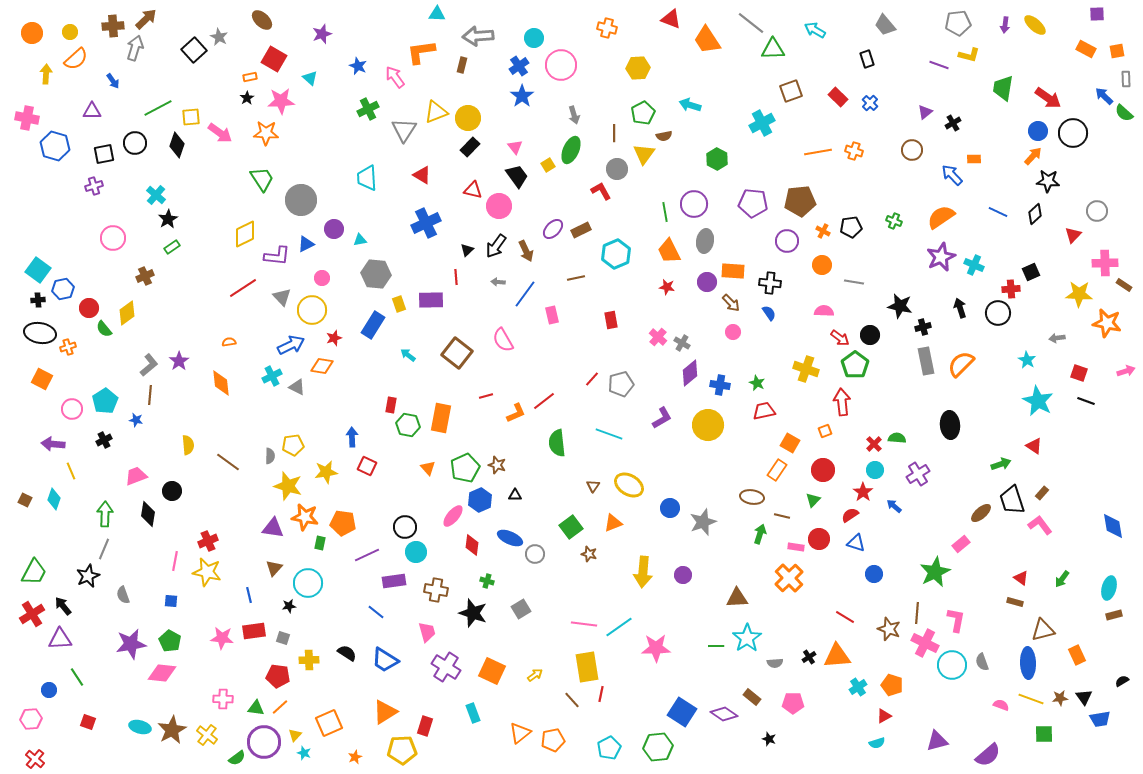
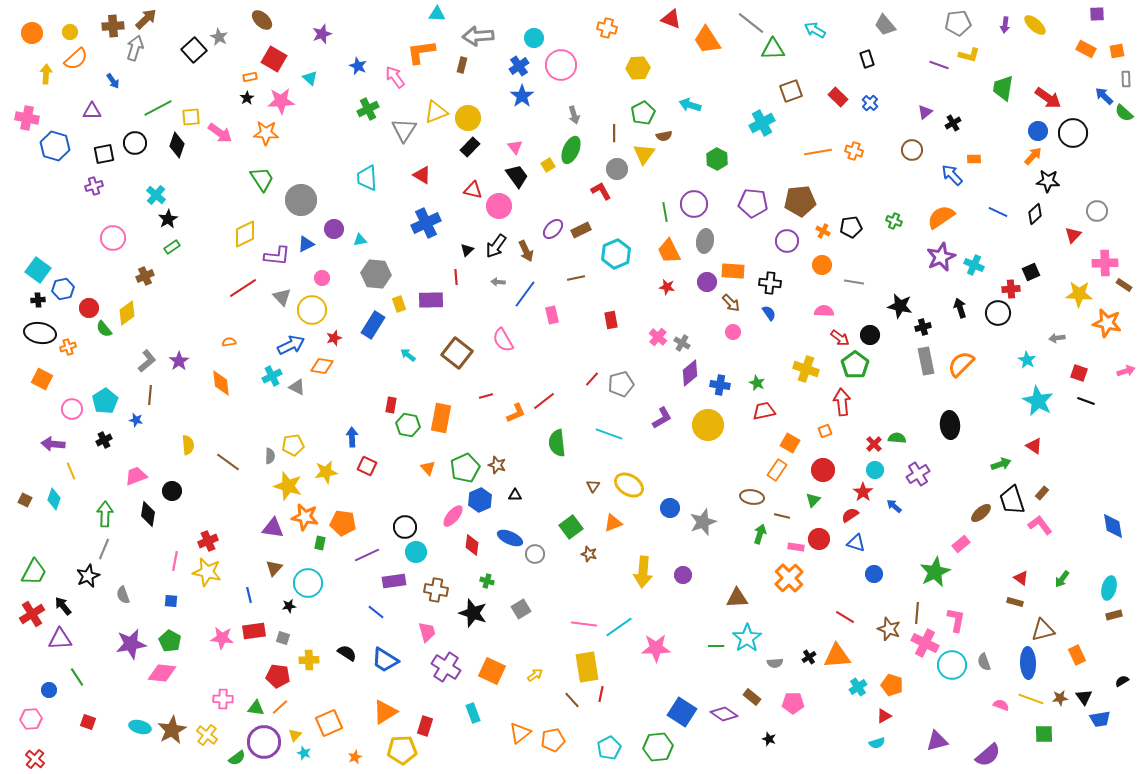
gray L-shape at (149, 365): moved 2 px left, 4 px up
gray semicircle at (982, 662): moved 2 px right
